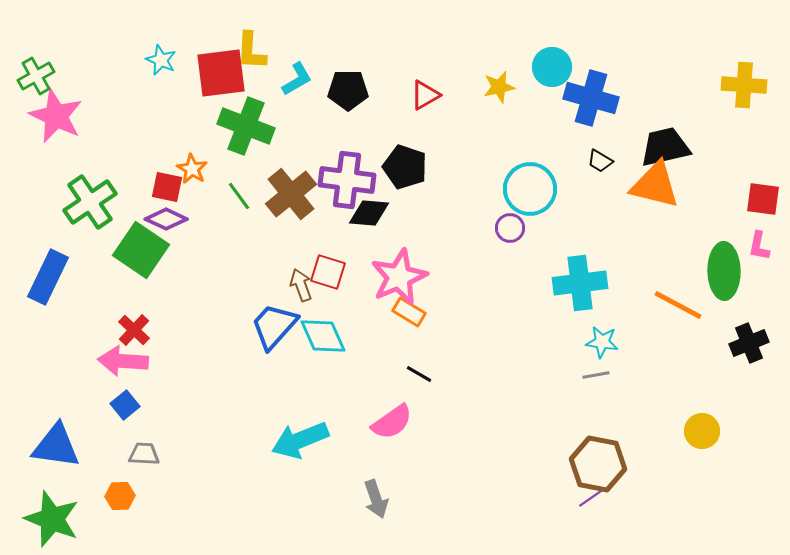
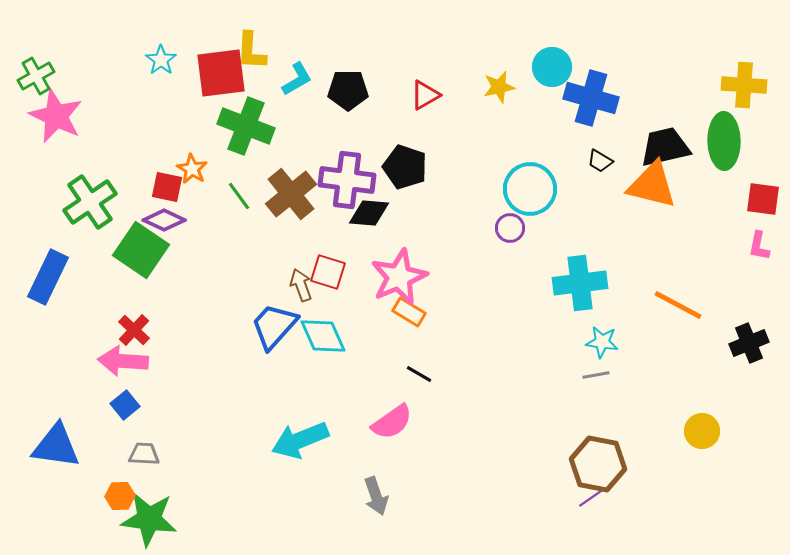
cyan star at (161, 60): rotated 12 degrees clockwise
orange triangle at (655, 185): moved 3 px left
purple diamond at (166, 219): moved 2 px left, 1 px down
green ellipse at (724, 271): moved 130 px up
gray arrow at (376, 499): moved 3 px up
green star at (52, 519): moved 97 px right; rotated 14 degrees counterclockwise
